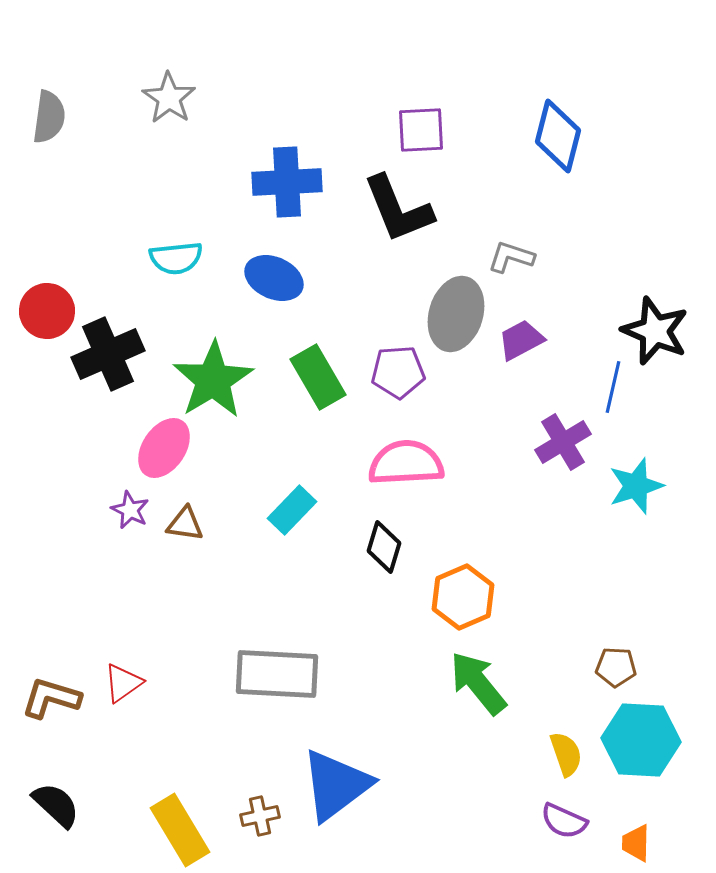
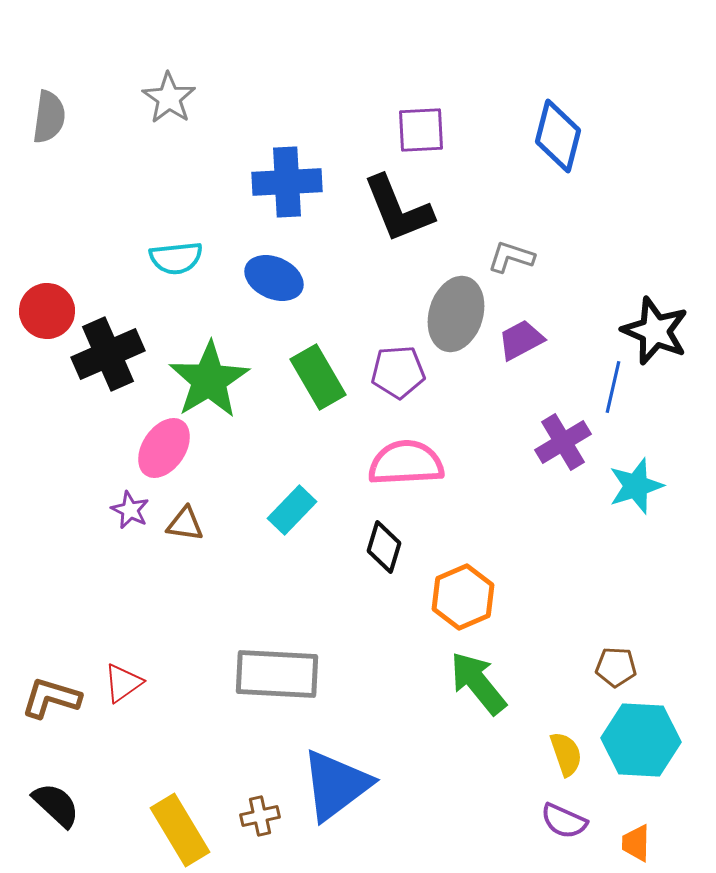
green star: moved 4 px left
